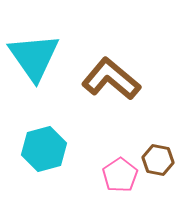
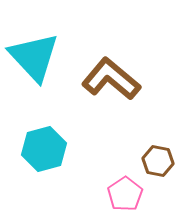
cyan triangle: rotated 8 degrees counterclockwise
brown hexagon: moved 1 px down
pink pentagon: moved 5 px right, 19 px down
